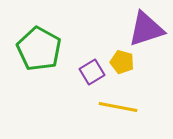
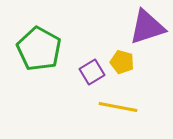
purple triangle: moved 1 px right, 2 px up
